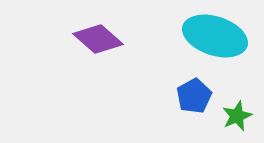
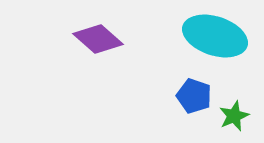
blue pentagon: rotated 24 degrees counterclockwise
green star: moved 3 px left
